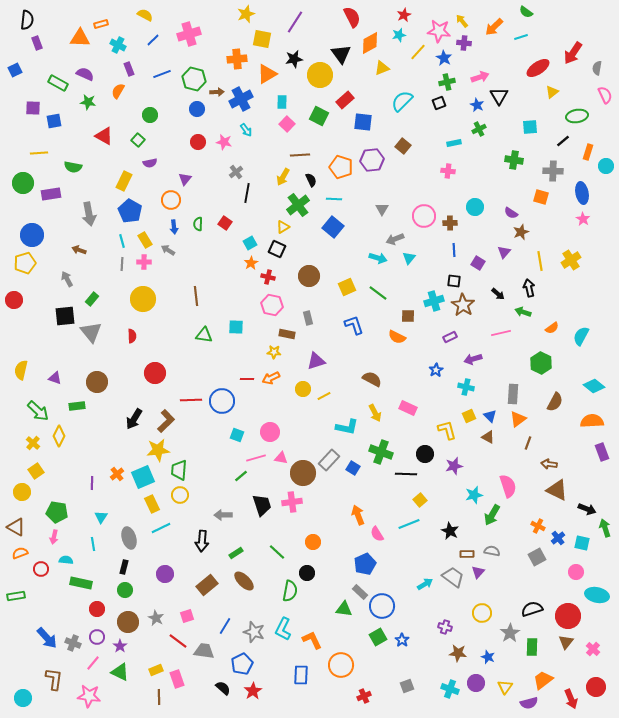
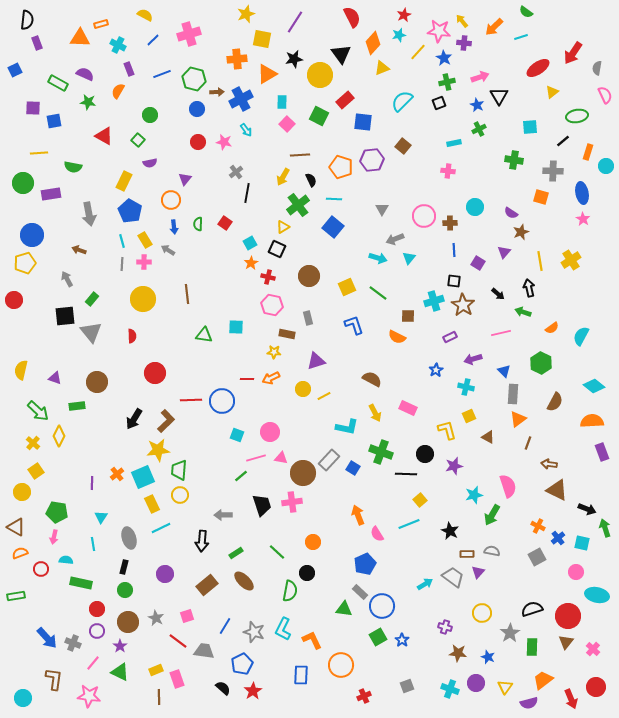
orange diamond at (370, 43): moved 3 px right; rotated 20 degrees counterclockwise
brown line at (196, 296): moved 9 px left, 2 px up
blue triangle at (490, 416): moved 14 px right, 45 px up
purple circle at (97, 637): moved 6 px up
